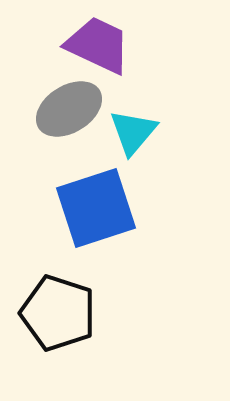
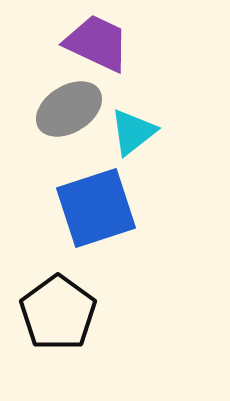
purple trapezoid: moved 1 px left, 2 px up
cyan triangle: rotated 12 degrees clockwise
black pentagon: rotated 18 degrees clockwise
